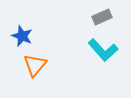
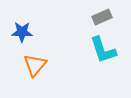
blue star: moved 4 px up; rotated 20 degrees counterclockwise
cyan L-shape: rotated 24 degrees clockwise
